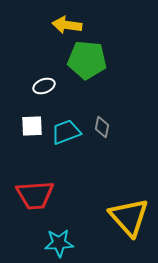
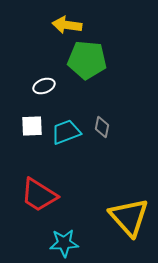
red trapezoid: moved 4 px right; rotated 36 degrees clockwise
cyan star: moved 5 px right
